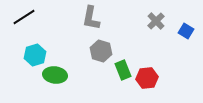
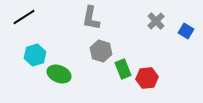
green rectangle: moved 1 px up
green ellipse: moved 4 px right, 1 px up; rotated 15 degrees clockwise
